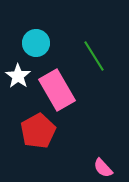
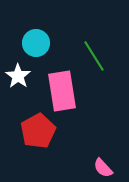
pink rectangle: moved 5 px right, 1 px down; rotated 21 degrees clockwise
